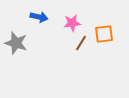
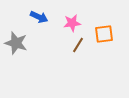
blue arrow: rotated 12 degrees clockwise
brown line: moved 3 px left, 2 px down
